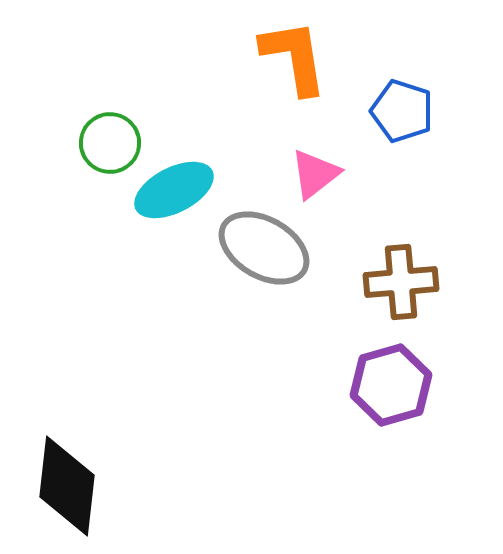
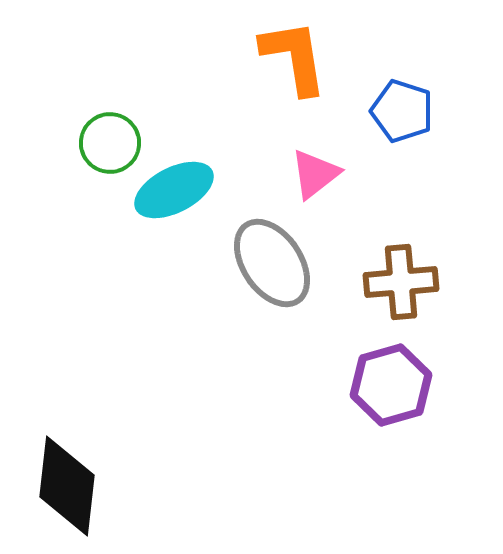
gray ellipse: moved 8 px right, 15 px down; rotated 26 degrees clockwise
